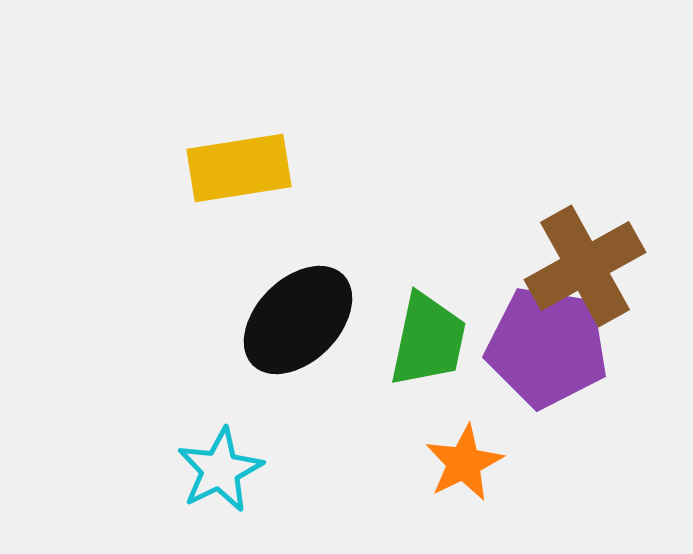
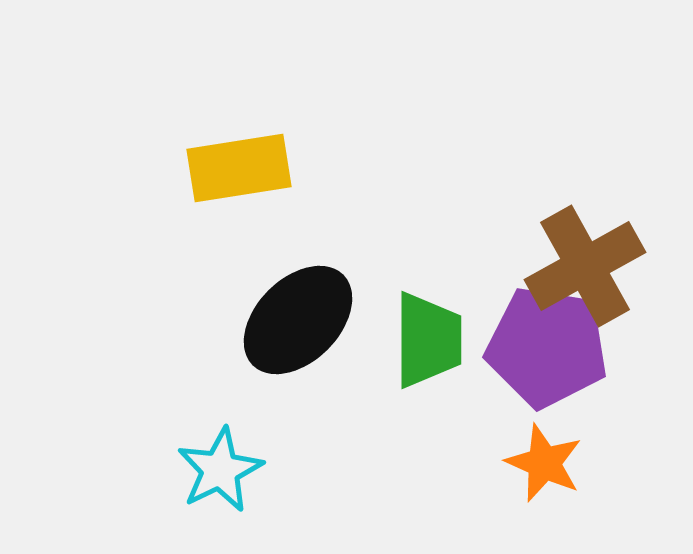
green trapezoid: rotated 12 degrees counterclockwise
orange star: moved 80 px right; rotated 22 degrees counterclockwise
